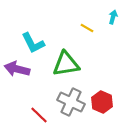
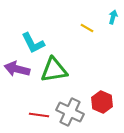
green triangle: moved 12 px left, 6 px down
gray cross: moved 1 px left, 10 px down
red line: rotated 36 degrees counterclockwise
